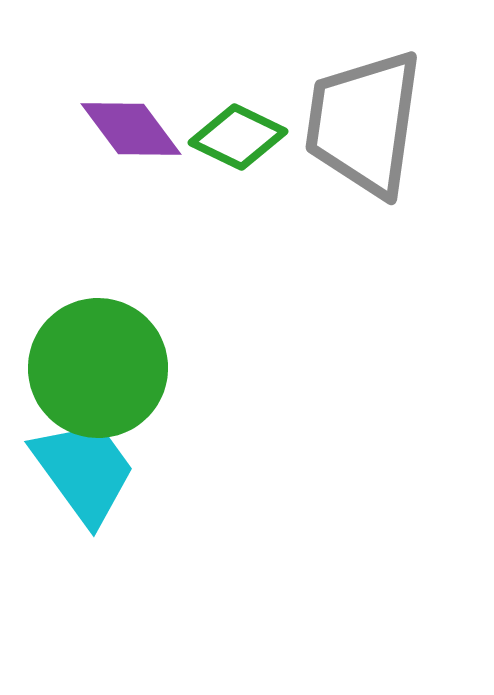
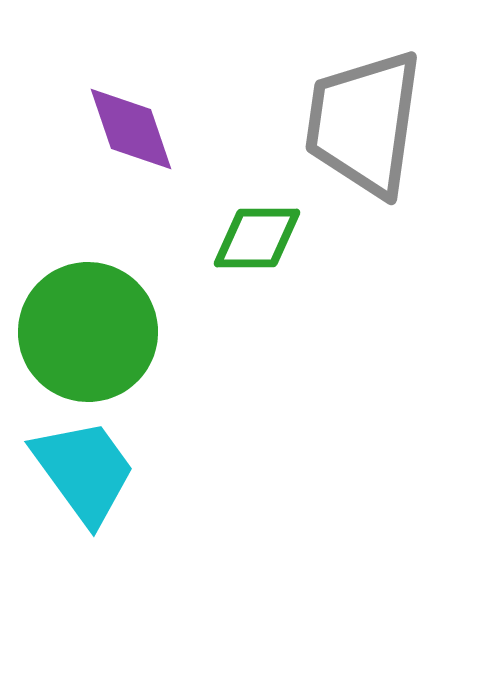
purple diamond: rotated 18 degrees clockwise
green diamond: moved 19 px right, 101 px down; rotated 26 degrees counterclockwise
green circle: moved 10 px left, 36 px up
